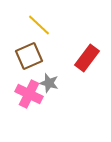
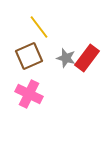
yellow line: moved 2 px down; rotated 10 degrees clockwise
gray star: moved 17 px right, 25 px up
